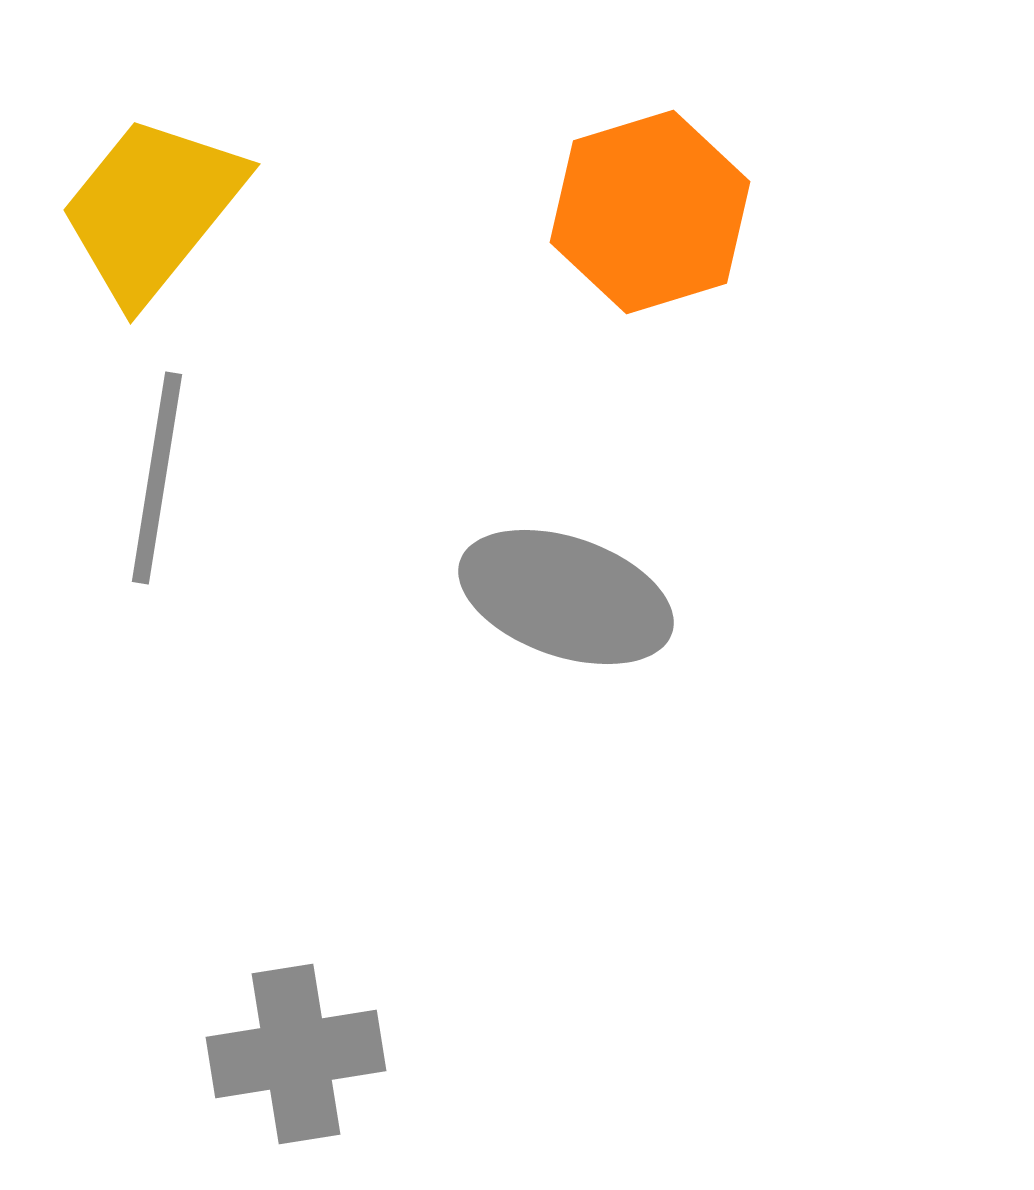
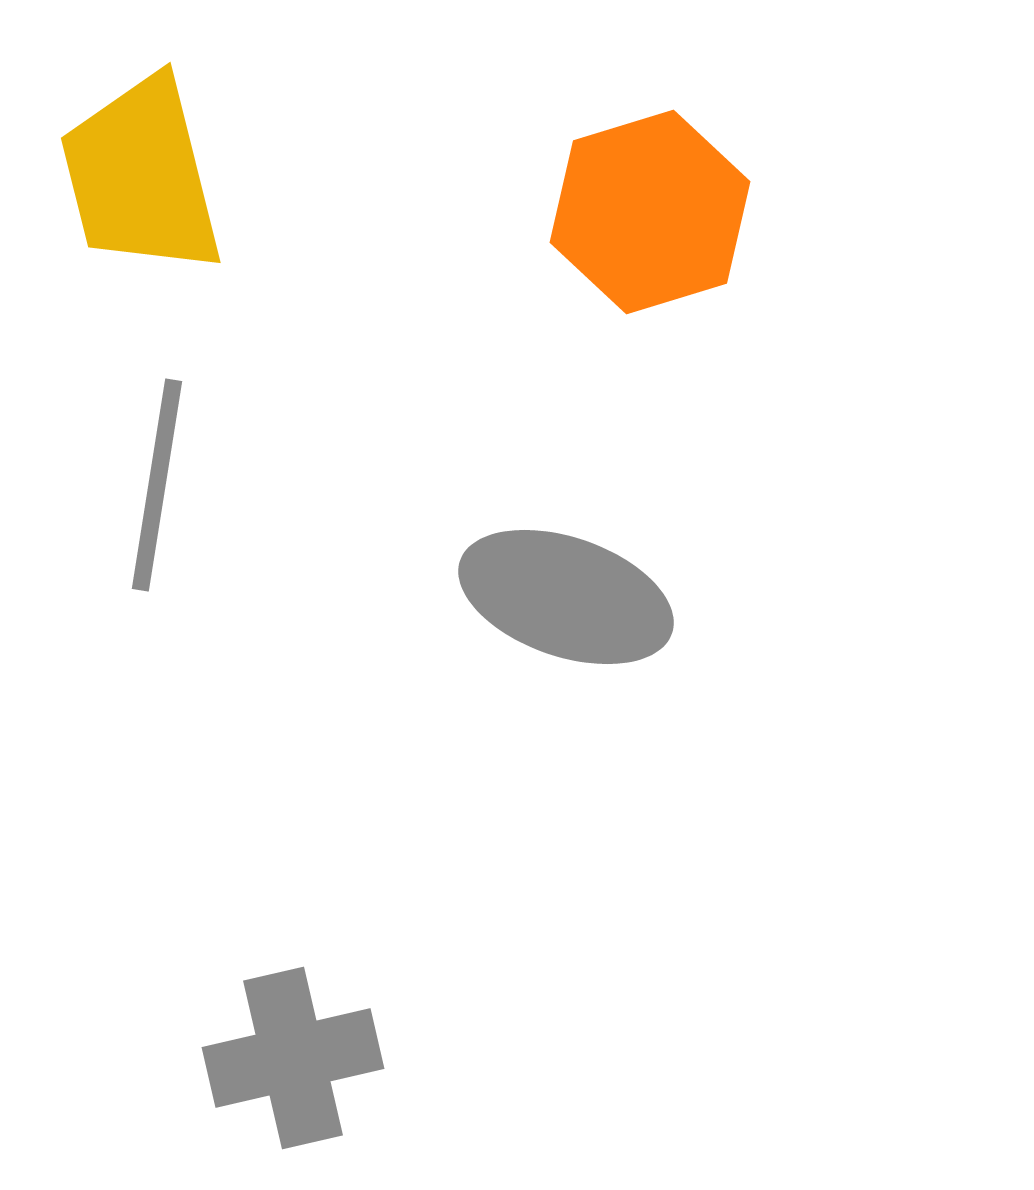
yellow trapezoid: moved 11 px left, 33 px up; rotated 53 degrees counterclockwise
gray line: moved 7 px down
gray cross: moved 3 px left, 4 px down; rotated 4 degrees counterclockwise
